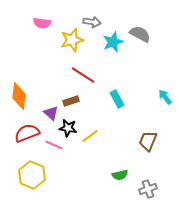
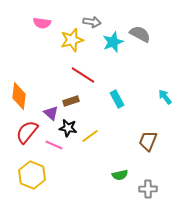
red semicircle: moved 1 px up; rotated 30 degrees counterclockwise
gray cross: rotated 18 degrees clockwise
